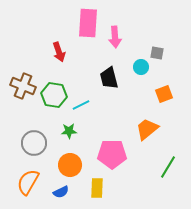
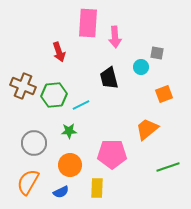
green hexagon: rotated 15 degrees counterclockwise
green line: rotated 40 degrees clockwise
